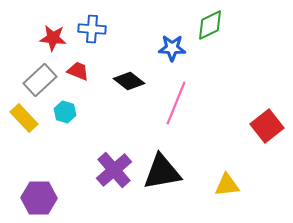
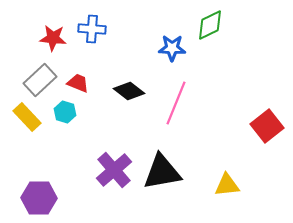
red trapezoid: moved 12 px down
black diamond: moved 10 px down
yellow rectangle: moved 3 px right, 1 px up
